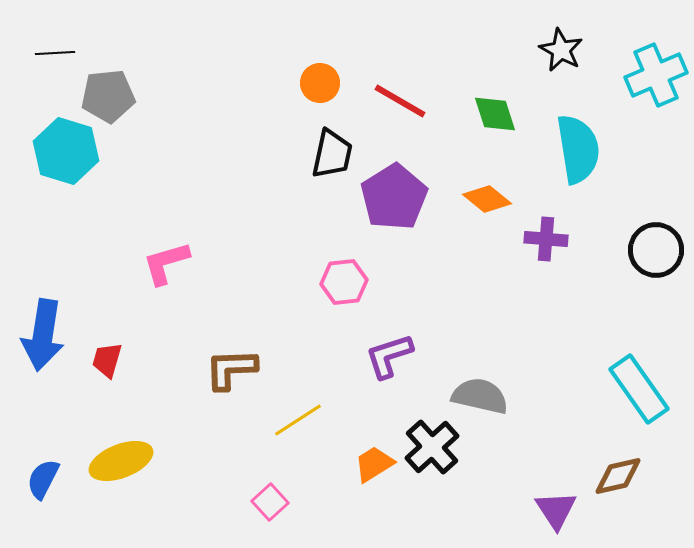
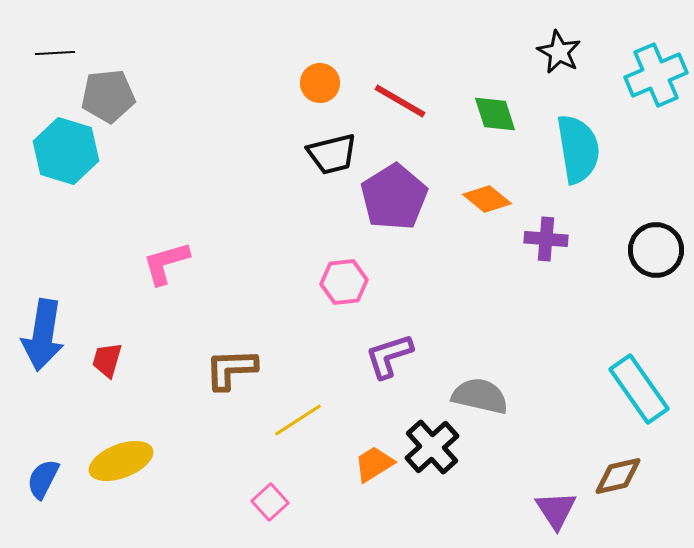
black star: moved 2 px left, 2 px down
black trapezoid: rotated 64 degrees clockwise
